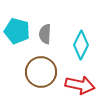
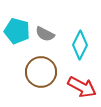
gray semicircle: rotated 66 degrees counterclockwise
cyan diamond: moved 1 px left
red arrow: moved 2 px right, 2 px down; rotated 16 degrees clockwise
